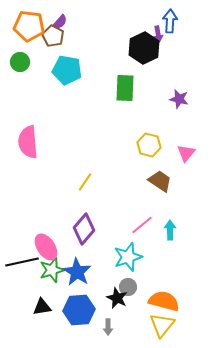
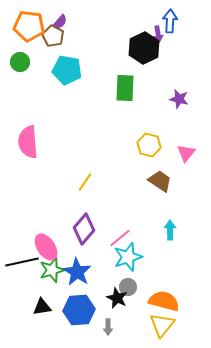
pink line: moved 22 px left, 13 px down
